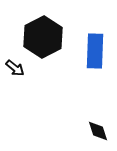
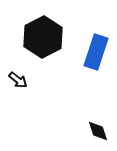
blue rectangle: moved 1 px right, 1 px down; rotated 16 degrees clockwise
black arrow: moved 3 px right, 12 px down
